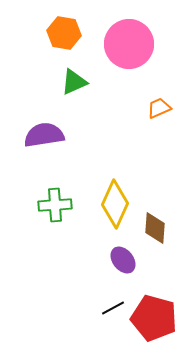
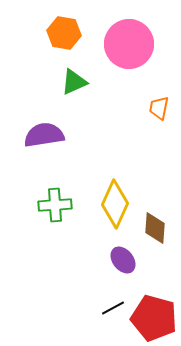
orange trapezoid: rotated 55 degrees counterclockwise
